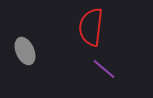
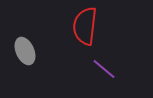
red semicircle: moved 6 px left, 1 px up
